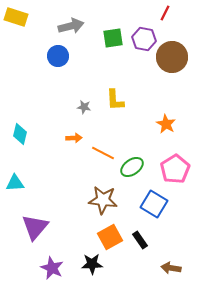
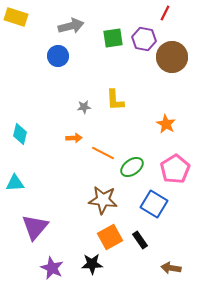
gray star: rotated 16 degrees counterclockwise
